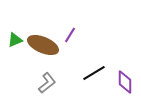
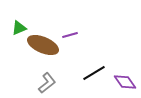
purple line: rotated 42 degrees clockwise
green triangle: moved 4 px right, 12 px up
purple diamond: rotated 35 degrees counterclockwise
